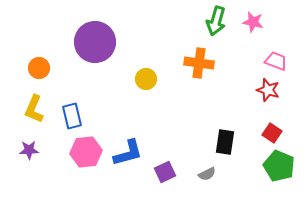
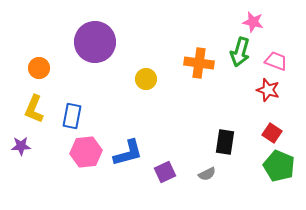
green arrow: moved 24 px right, 31 px down
blue rectangle: rotated 25 degrees clockwise
purple star: moved 8 px left, 4 px up
